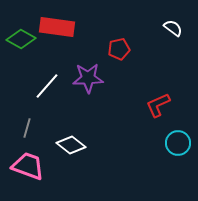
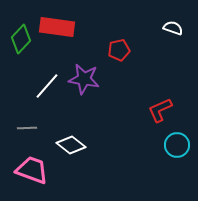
white semicircle: rotated 18 degrees counterclockwise
green diamond: rotated 76 degrees counterclockwise
red pentagon: moved 1 px down
purple star: moved 4 px left, 1 px down; rotated 12 degrees clockwise
red L-shape: moved 2 px right, 5 px down
gray line: rotated 72 degrees clockwise
cyan circle: moved 1 px left, 2 px down
pink trapezoid: moved 4 px right, 4 px down
